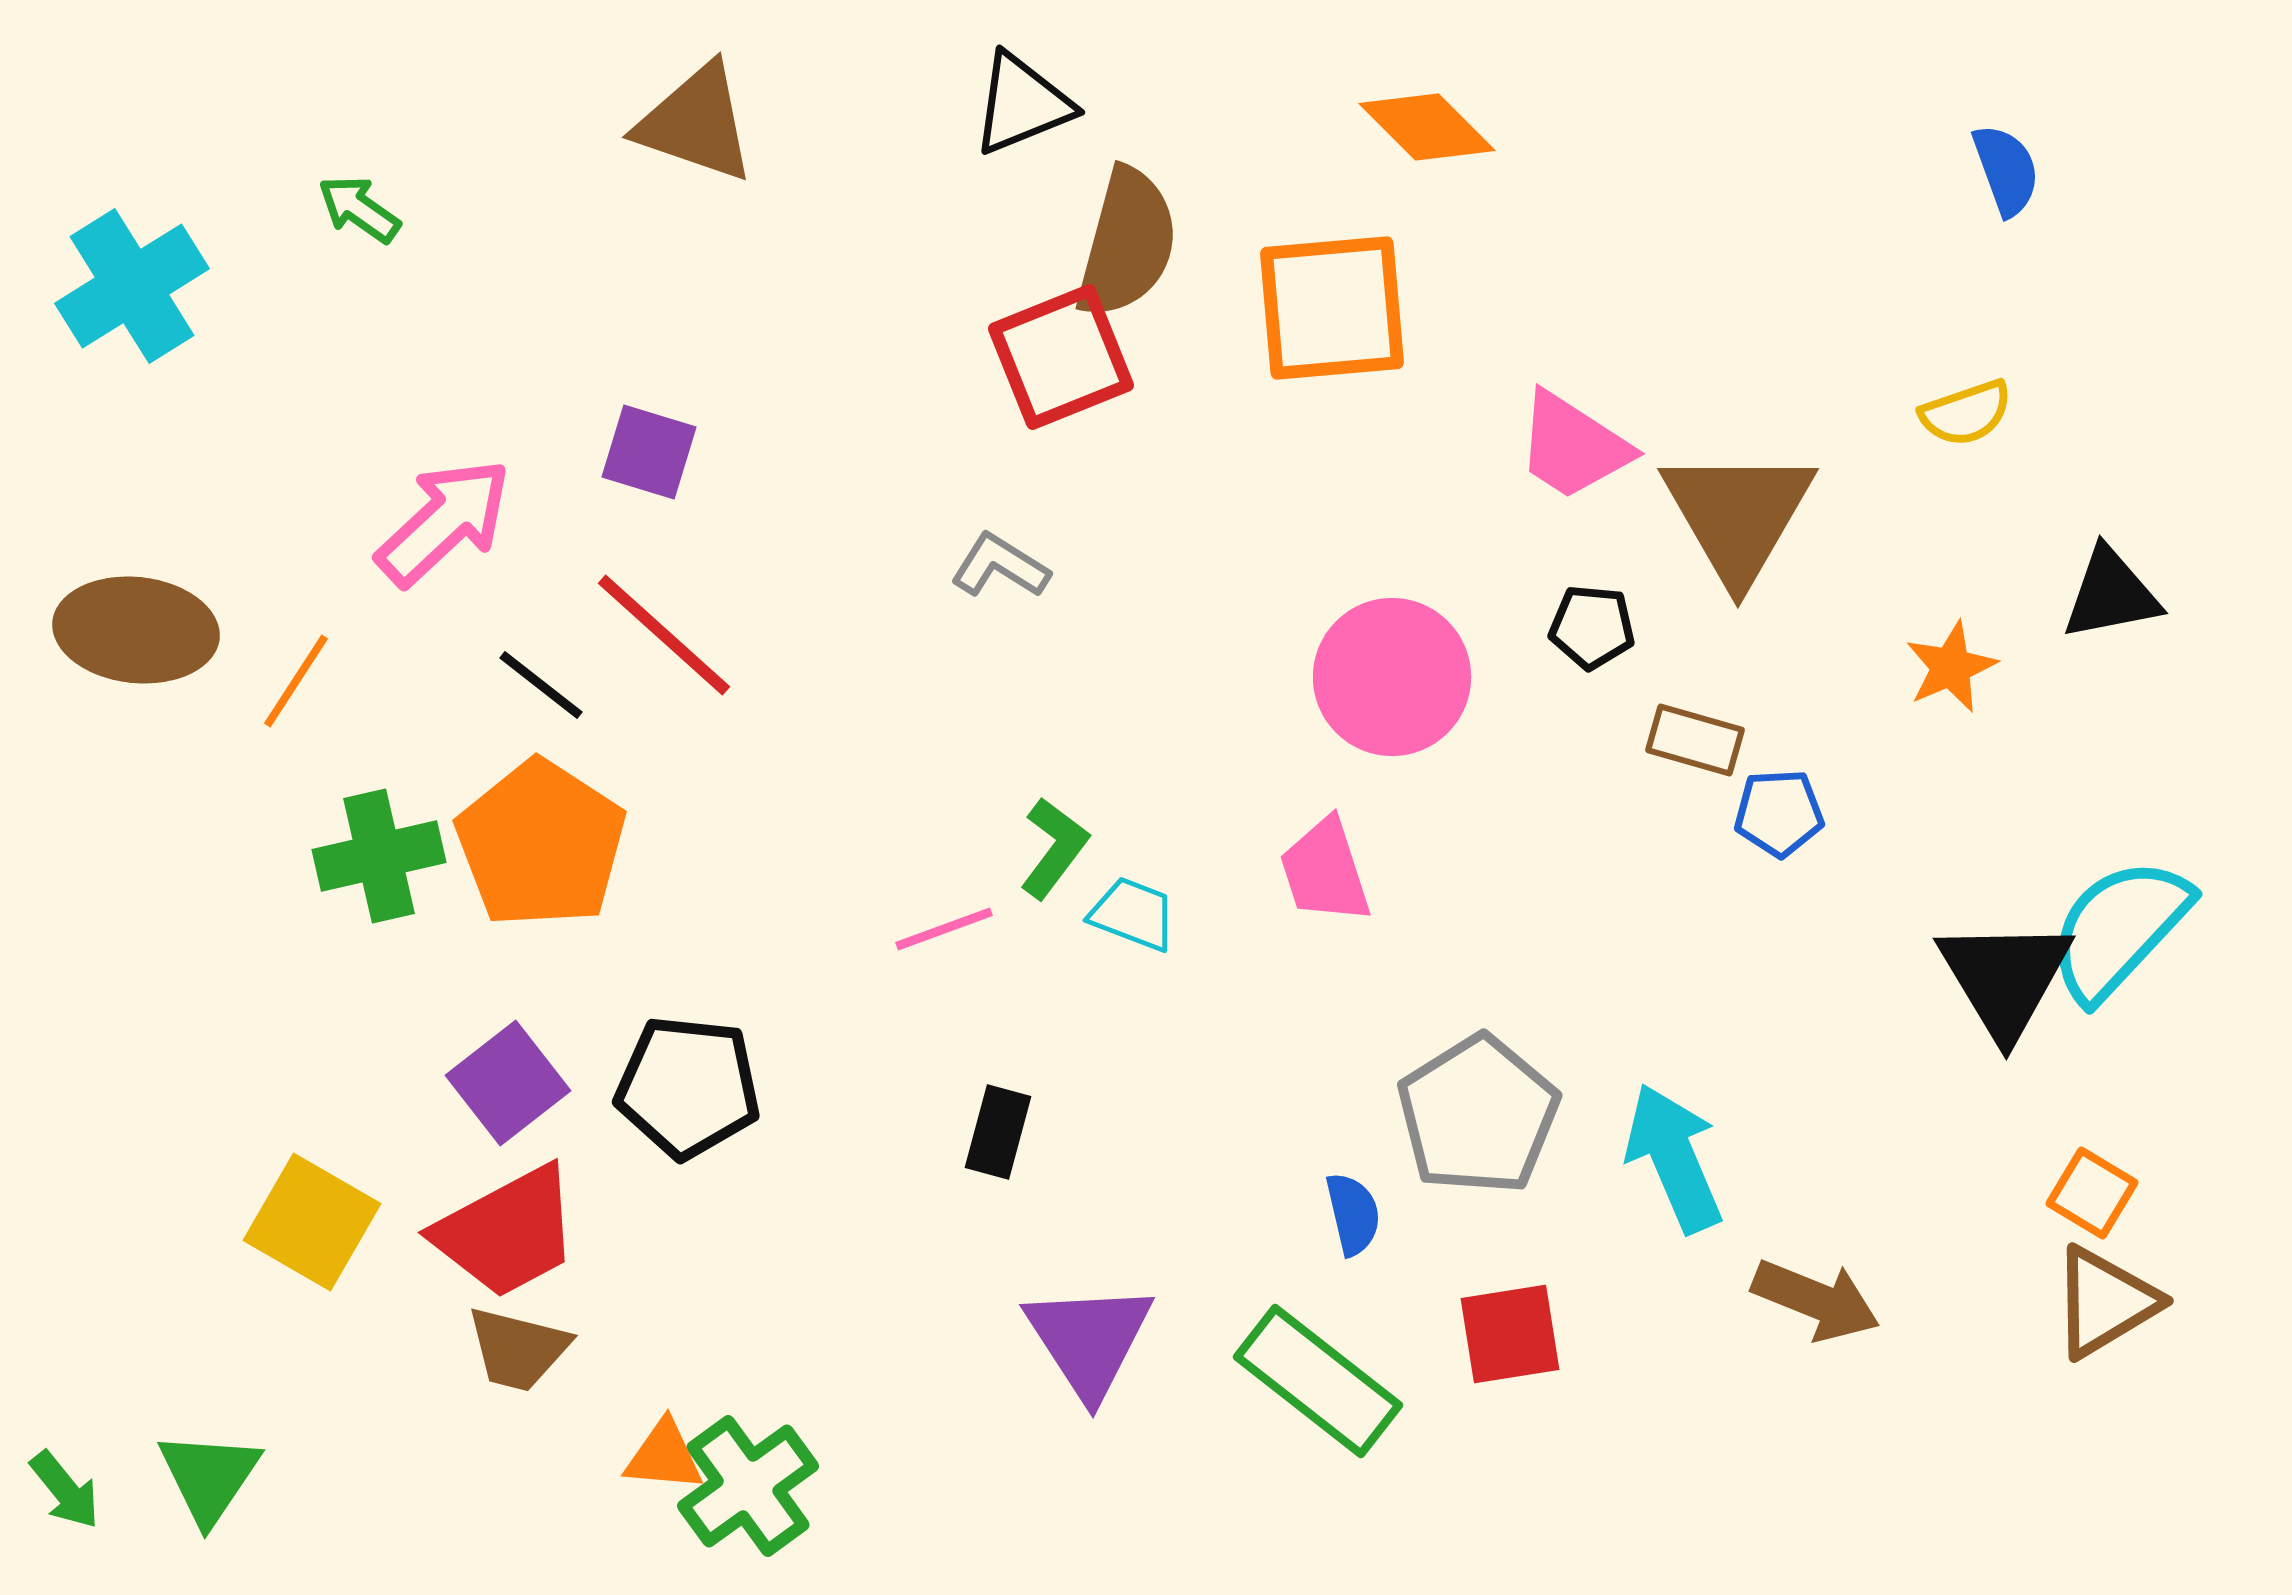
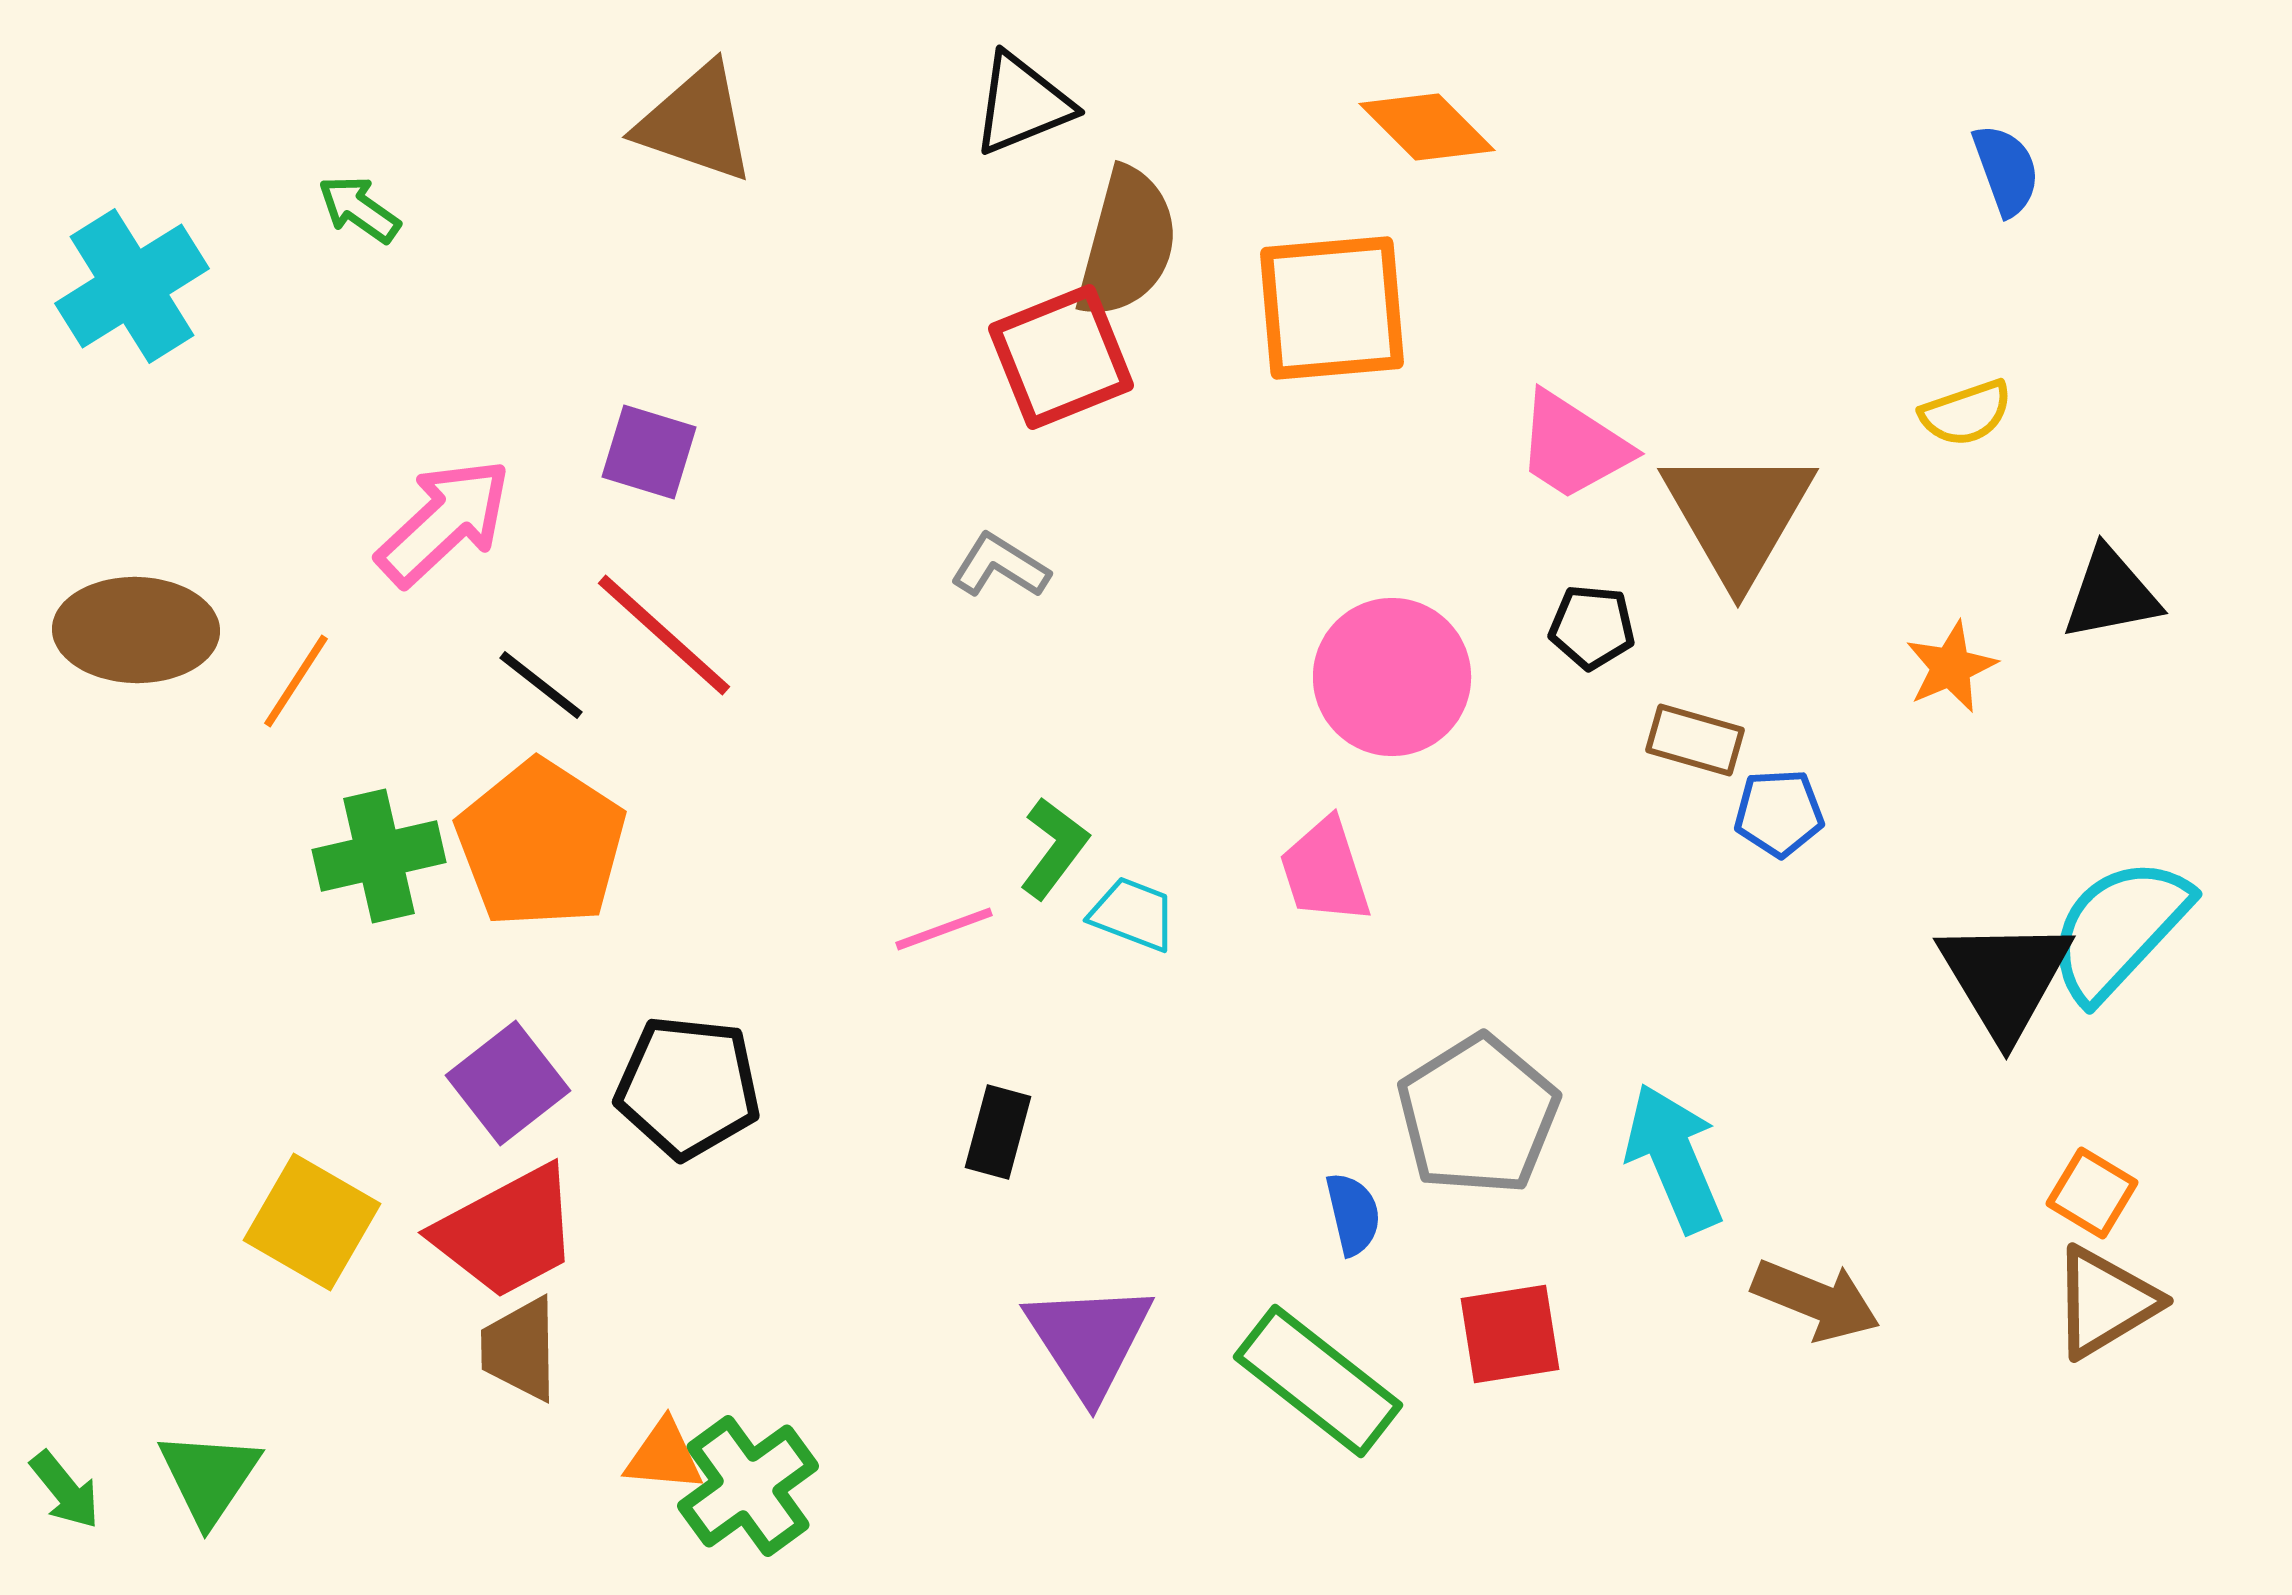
brown ellipse at (136, 630): rotated 5 degrees counterclockwise
brown trapezoid at (518, 1349): moved 2 px right; rotated 75 degrees clockwise
